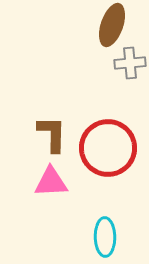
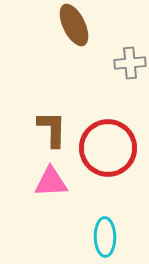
brown ellipse: moved 38 px left; rotated 45 degrees counterclockwise
brown L-shape: moved 5 px up
